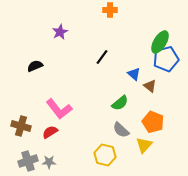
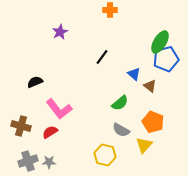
black semicircle: moved 16 px down
gray semicircle: rotated 12 degrees counterclockwise
